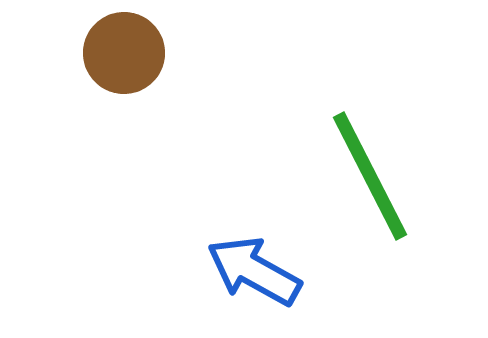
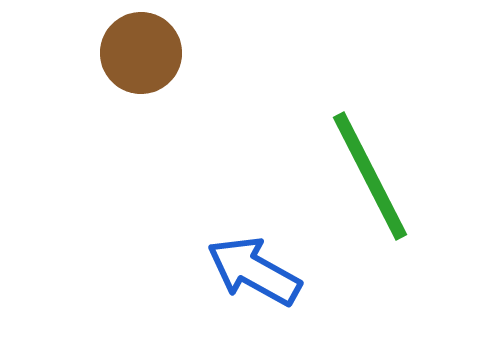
brown circle: moved 17 px right
